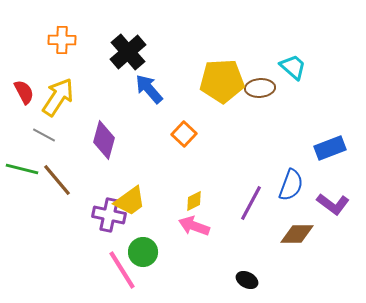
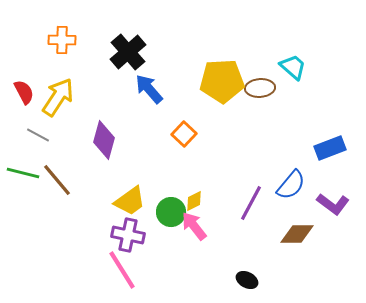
gray line: moved 6 px left
green line: moved 1 px right, 4 px down
blue semicircle: rotated 20 degrees clockwise
purple cross: moved 19 px right, 20 px down
pink arrow: rotated 32 degrees clockwise
green circle: moved 28 px right, 40 px up
